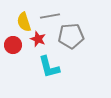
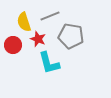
gray line: rotated 12 degrees counterclockwise
gray pentagon: rotated 15 degrees clockwise
cyan L-shape: moved 4 px up
